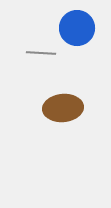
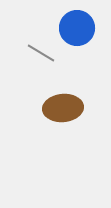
gray line: rotated 28 degrees clockwise
